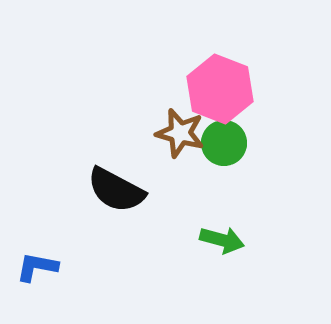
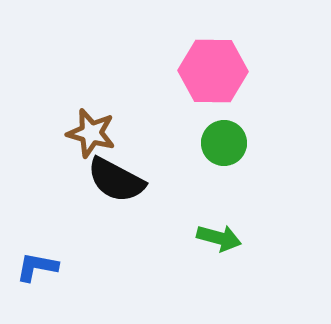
pink hexagon: moved 7 px left, 18 px up; rotated 20 degrees counterclockwise
brown star: moved 89 px left
black semicircle: moved 10 px up
green arrow: moved 3 px left, 2 px up
